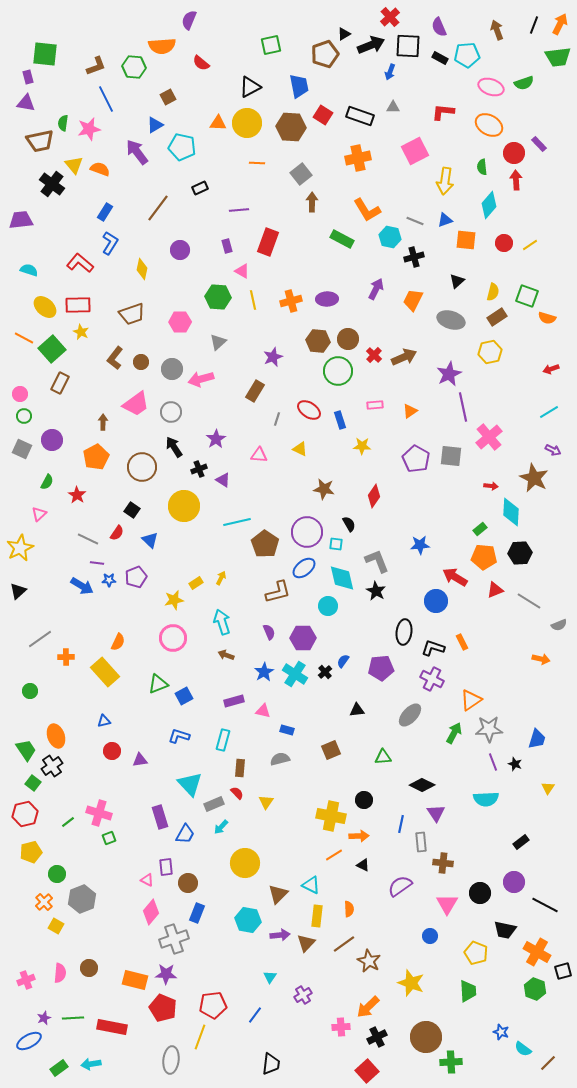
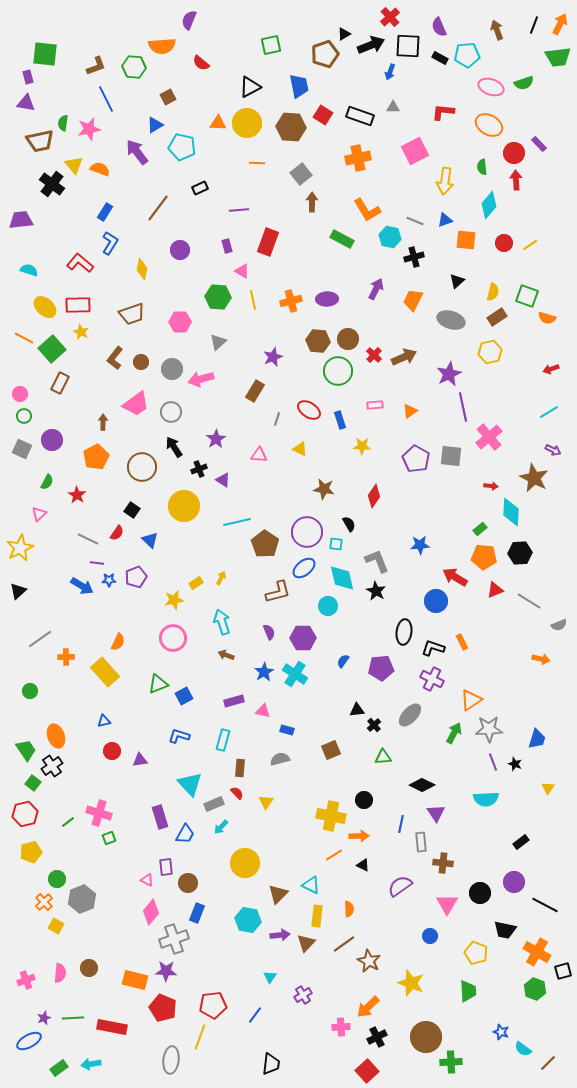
black cross at (325, 672): moved 49 px right, 53 px down
green circle at (57, 874): moved 5 px down
purple star at (166, 974): moved 3 px up
